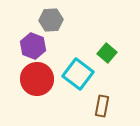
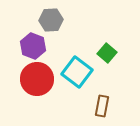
cyan square: moved 1 px left, 2 px up
